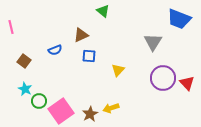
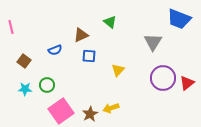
green triangle: moved 7 px right, 11 px down
red triangle: rotated 35 degrees clockwise
cyan star: rotated 24 degrees counterclockwise
green circle: moved 8 px right, 16 px up
